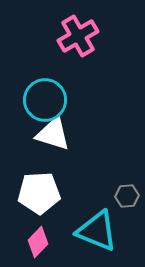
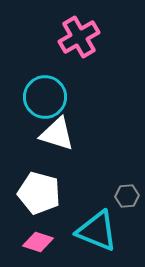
pink cross: moved 1 px right, 1 px down
cyan circle: moved 3 px up
white triangle: moved 4 px right
white pentagon: rotated 18 degrees clockwise
pink diamond: rotated 64 degrees clockwise
